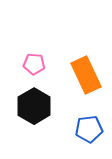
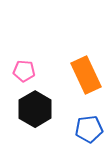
pink pentagon: moved 10 px left, 7 px down
black hexagon: moved 1 px right, 3 px down
